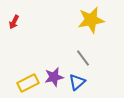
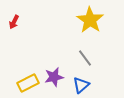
yellow star: moved 1 px left; rotated 28 degrees counterclockwise
gray line: moved 2 px right
blue triangle: moved 4 px right, 3 px down
